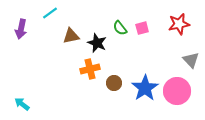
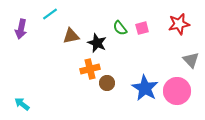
cyan line: moved 1 px down
brown circle: moved 7 px left
blue star: rotated 8 degrees counterclockwise
